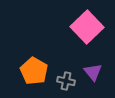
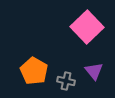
purple triangle: moved 1 px right, 1 px up
